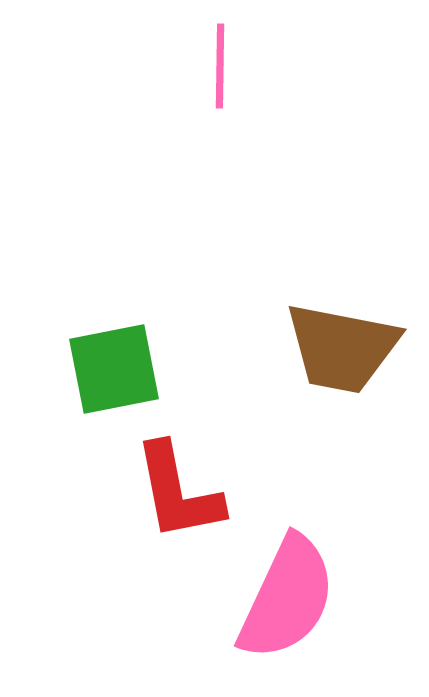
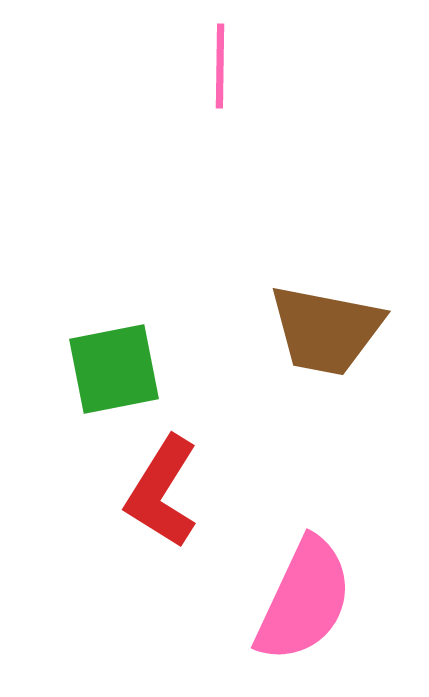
brown trapezoid: moved 16 px left, 18 px up
red L-shape: moved 16 px left; rotated 43 degrees clockwise
pink semicircle: moved 17 px right, 2 px down
